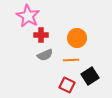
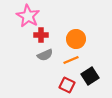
orange circle: moved 1 px left, 1 px down
orange line: rotated 21 degrees counterclockwise
